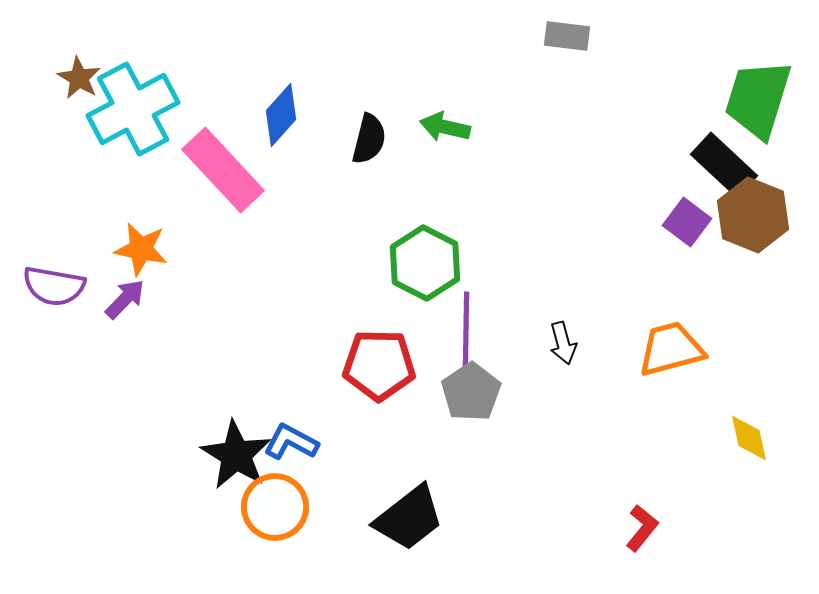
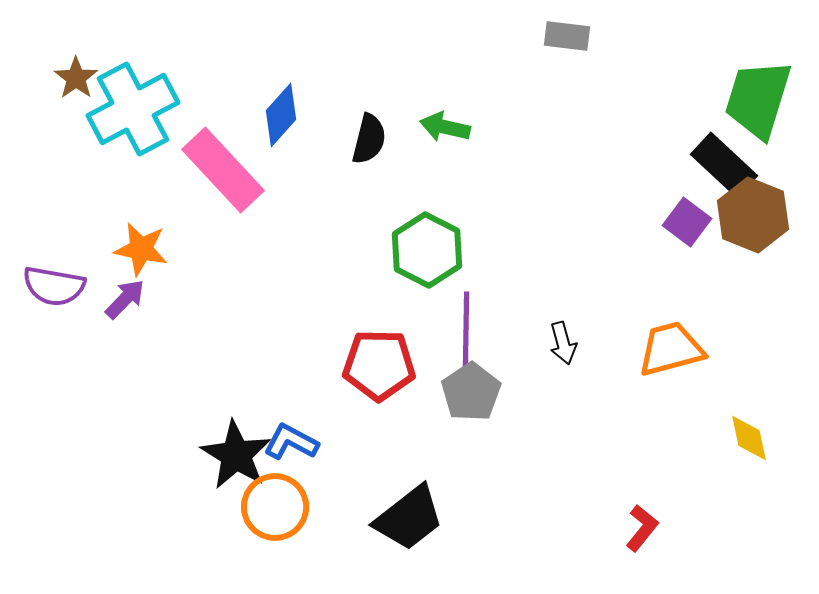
brown star: moved 3 px left; rotated 6 degrees clockwise
green hexagon: moved 2 px right, 13 px up
